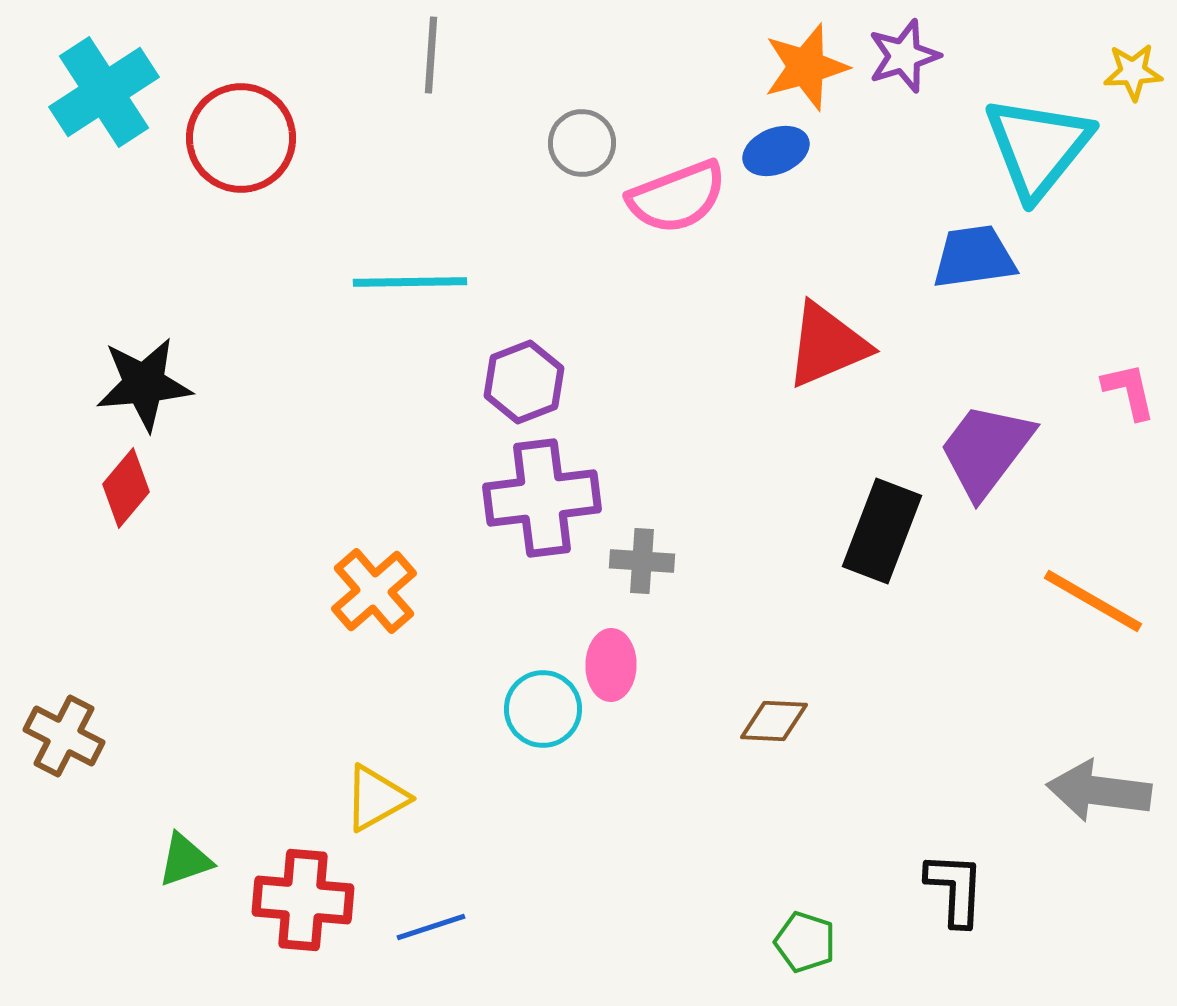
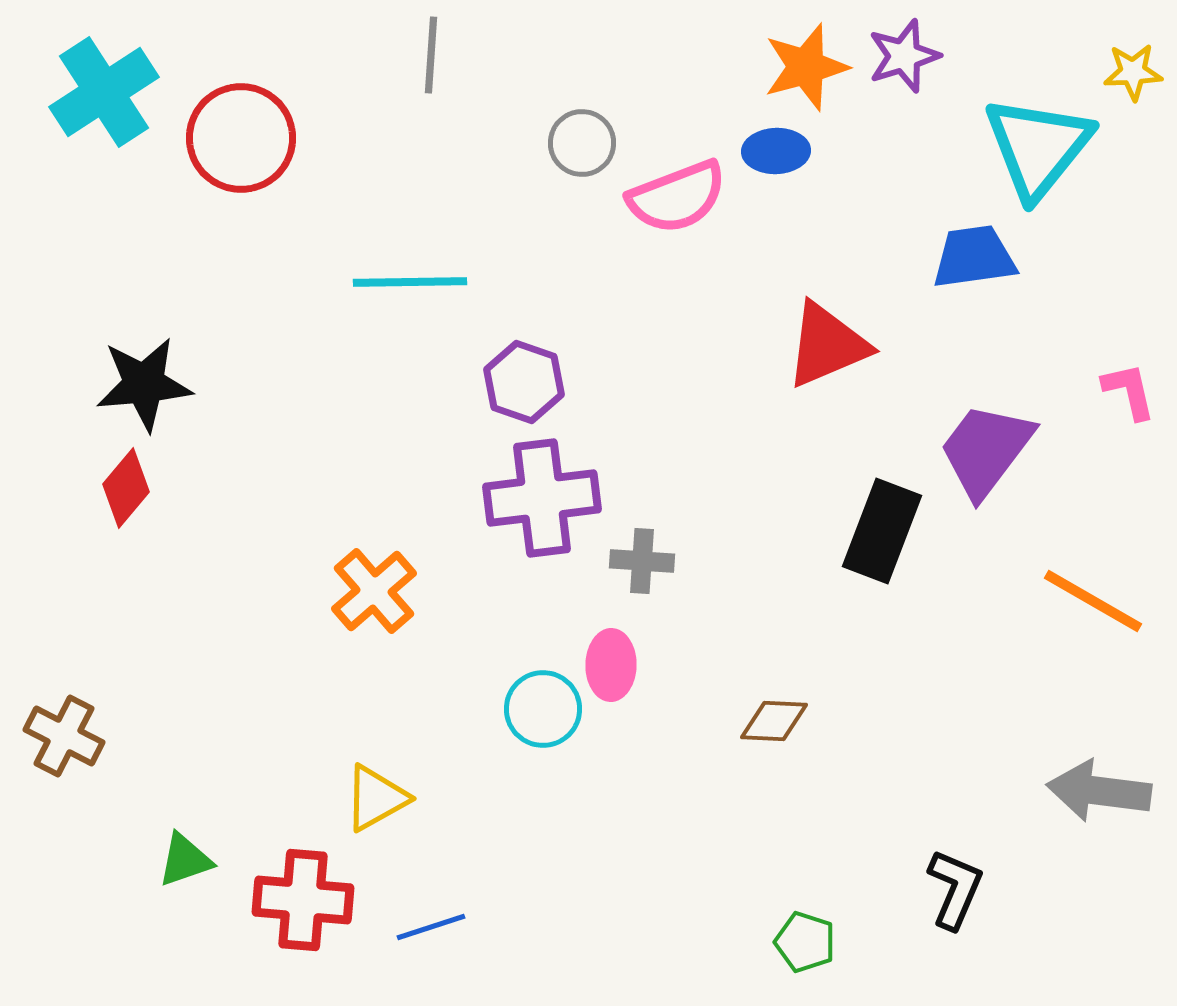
blue ellipse: rotated 20 degrees clockwise
purple hexagon: rotated 20 degrees counterclockwise
black L-shape: rotated 20 degrees clockwise
